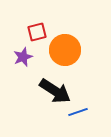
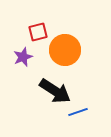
red square: moved 1 px right
